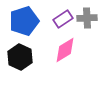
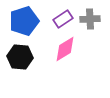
gray cross: moved 3 px right, 1 px down
pink diamond: moved 1 px up
black hexagon: rotated 20 degrees counterclockwise
